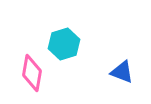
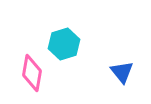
blue triangle: rotated 30 degrees clockwise
